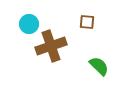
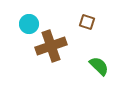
brown square: rotated 14 degrees clockwise
